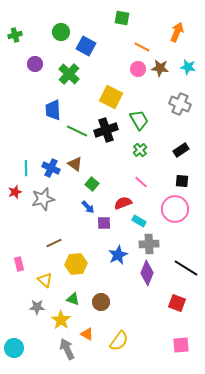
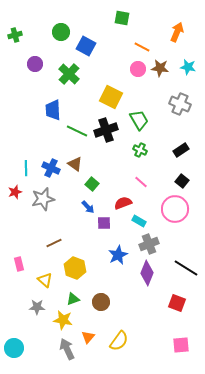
green cross at (140, 150): rotated 24 degrees counterclockwise
black square at (182, 181): rotated 32 degrees clockwise
gray cross at (149, 244): rotated 18 degrees counterclockwise
yellow hexagon at (76, 264): moved 1 px left, 4 px down; rotated 25 degrees clockwise
green triangle at (73, 299): rotated 40 degrees counterclockwise
yellow star at (61, 320): moved 2 px right; rotated 24 degrees counterclockwise
orange triangle at (87, 334): moved 1 px right, 3 px down; rotated 40 degrees clockwise
